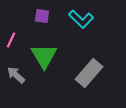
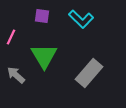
pink line: moved 3 px up
